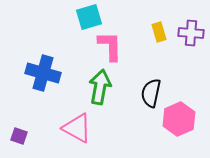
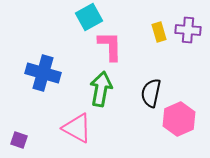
cyan square: rotated 12 degrees counterclockwise
purple cross: moved 3 px left, 3 px up
green arrow: moved 1 px right, 2 px down
purple square: moved 4 px down
